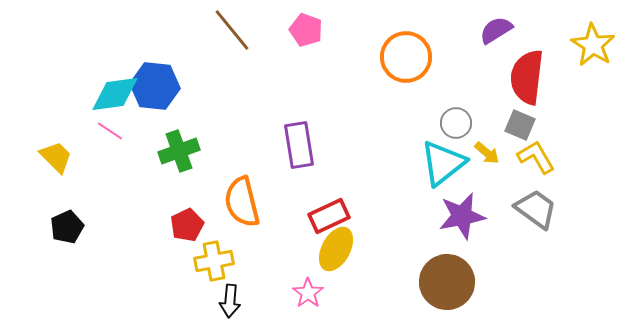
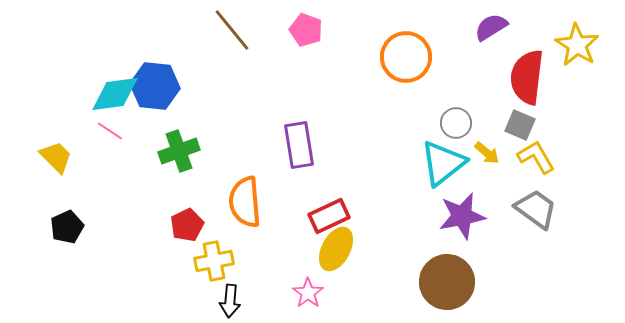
purple semicircle: moved 5 px left, 3 px up
yellow star: moved 16 px left
orange semicircle: moved 3 px right; rotated 9 degrees clockwise
